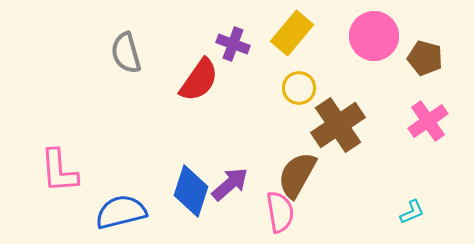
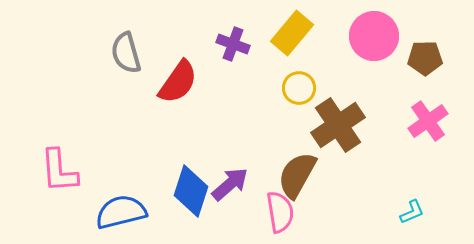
brown pentagon: rotated 16 degrees counterclockwise
red semicircle: moved 21 px left, 2 px down
